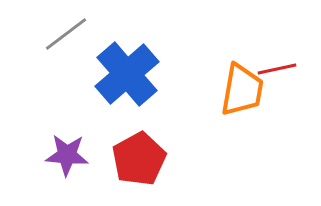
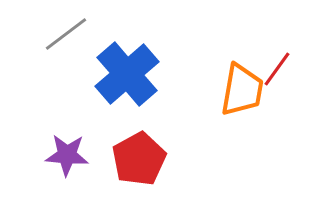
red line: rotated 42 degrees counterclockwise
